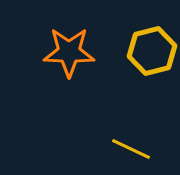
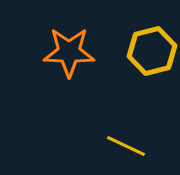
yellow line: moved 5 px left, 3 px up
